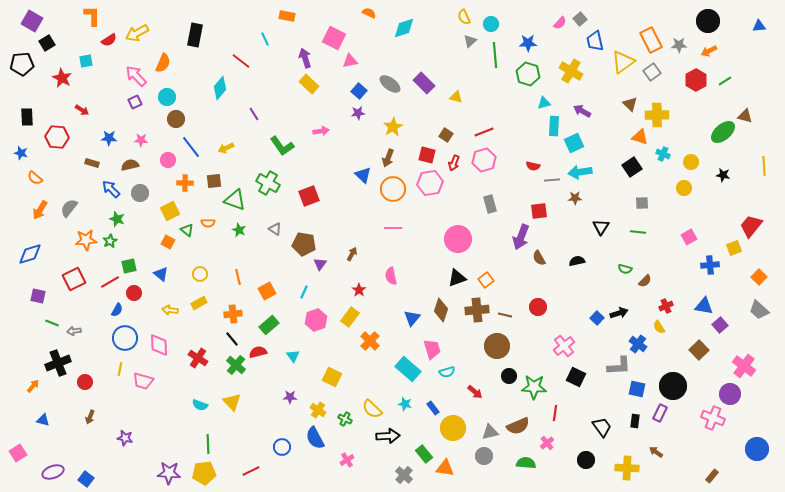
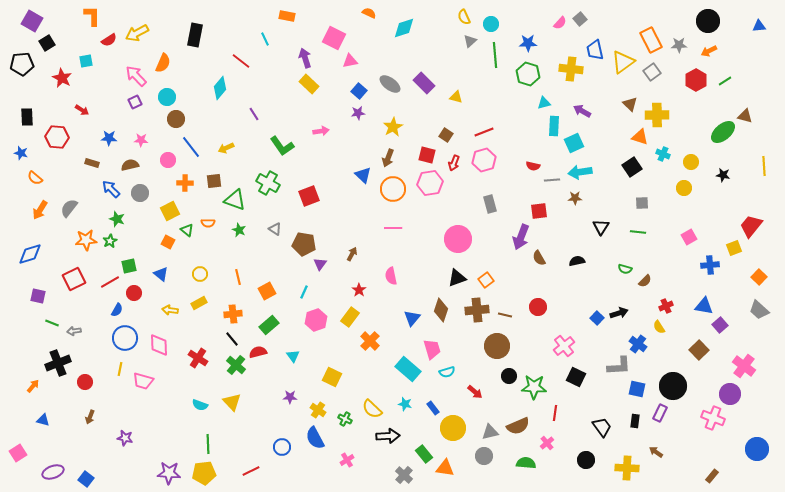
blue trapezoid at (595, 41): moved 9 px down
yellow cross at (571, 71): moved 2 px up; rotated 25 degrees counterclockwise
